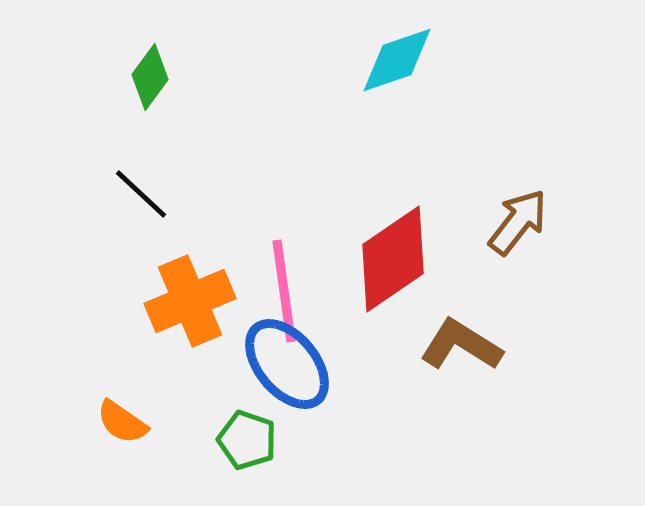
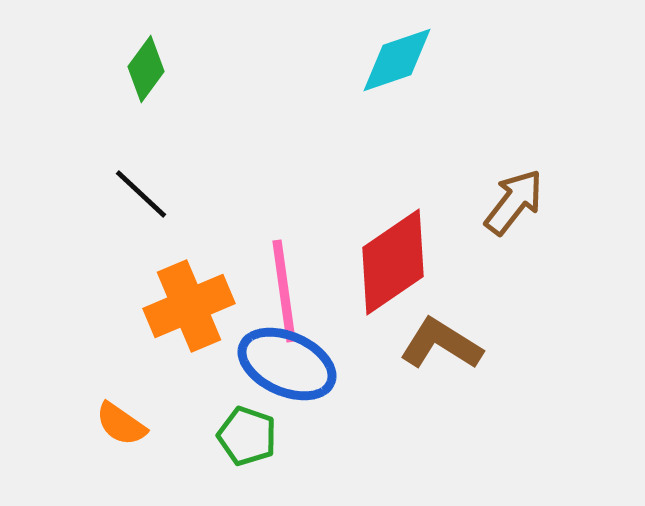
green diamond: moved 4 px left, 8 px up
brown arrow: moved 4 px left, 20 px up
red diamond: moved 3 px down
orange cross: moved 1 px left, 5 px down
brown L-shape: moved 20 px left, 1 px up
blue ellipse: rotated 26 degrees counterclockwise
orange semicircle: moved 1 px left, 2 px down
green pentagon: moved 4 px up
